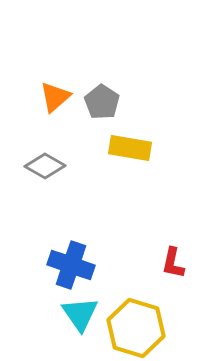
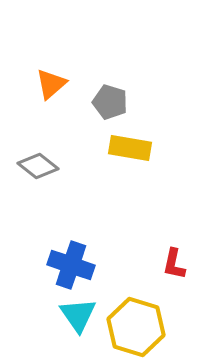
orange triangle: moved 4 px left, 13 px up
gray pentagon: moved 8 px right; rotated 16 degrees counterclockwise
gray diamond: moved 7 px left; rotated 9 degrees clockwise
red L-shape: moved 1 px right, 1 px down
cyan triangle: moved 2 px left, 1 px down
yellow hexagon: moved 1 px up
